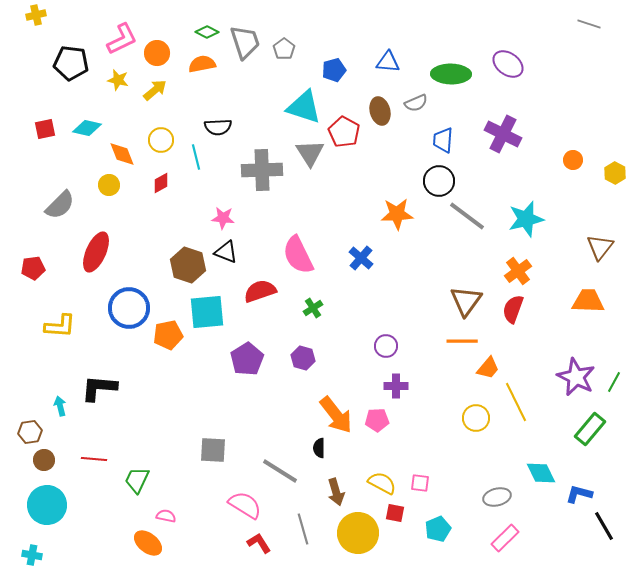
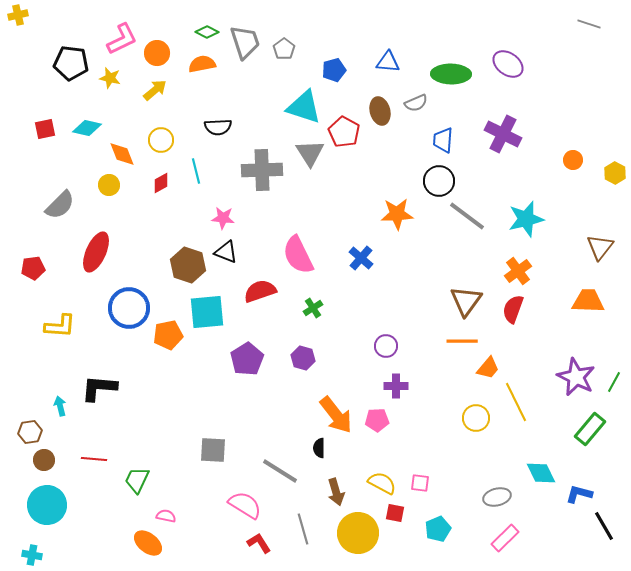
yellow cross at (36, 15): moved 18 px left
yellow star at (118, 80): moved 8 px left, 2 px up
cyan line at (196, 157): moved 14 px down
